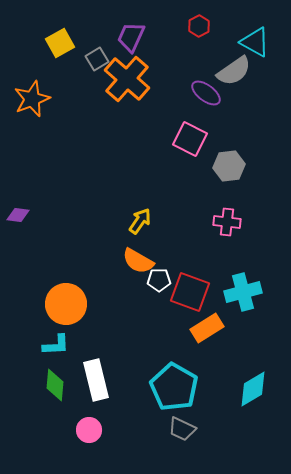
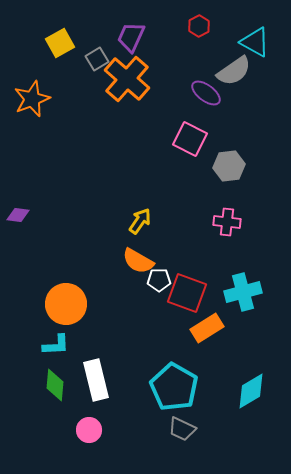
red square: moved 3 px left, 1 px down
cyan diamond: moved 2 px left, 2 px down
